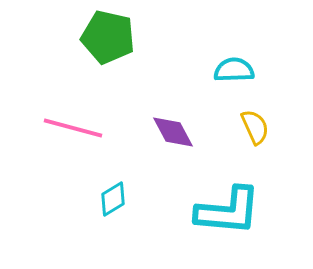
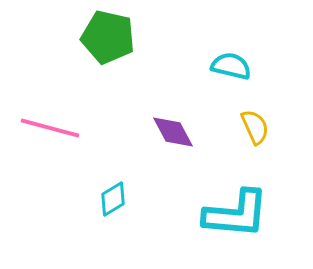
cyan semicircle: moved 3 px left, 4 px up; rotated 15 degrees clockwise
pink line: moved 23 px left
cyan L-shape: moved 8 px right, 3 px down
